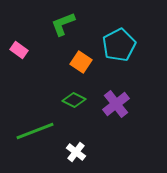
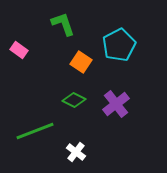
green L-shape: rotated 92 degrees clockwise
